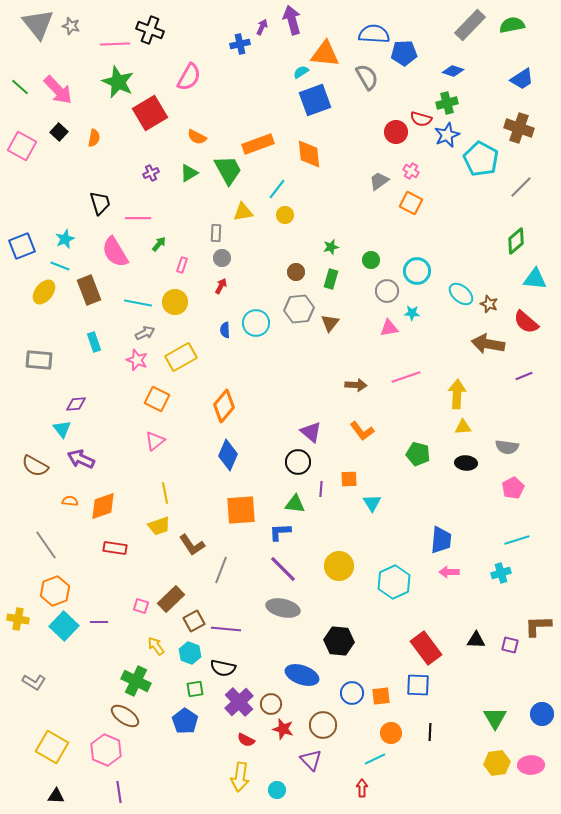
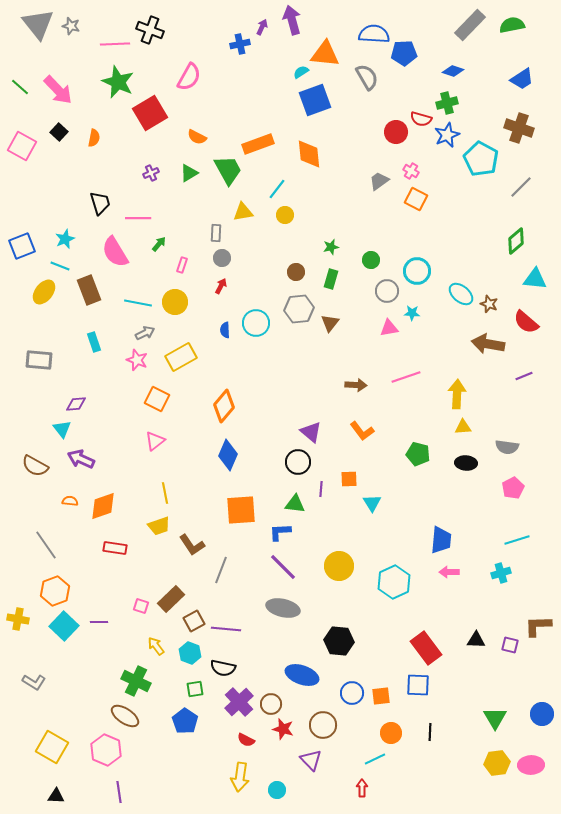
orange square at (411, 203): moved 5 px right, 4 px up
purple line at (283, 569): moved 2 px up
